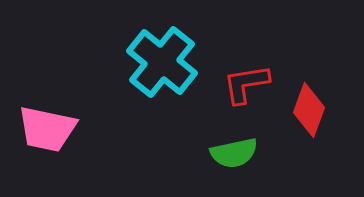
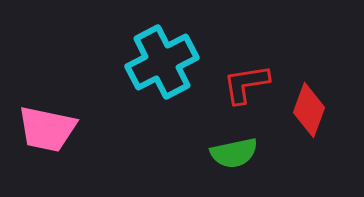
cyan cross: rotated 24 degrees clockwise
